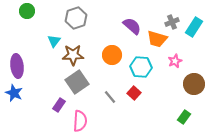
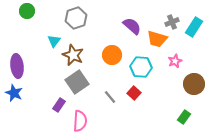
brown star: rotated 25 degrees clockwise
